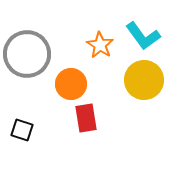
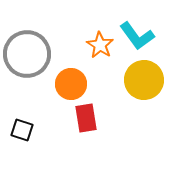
cyan L-shape: moved 6 px left
